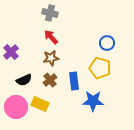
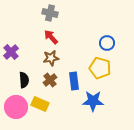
black semicircle: rotated 70 degrees counterclockwise
